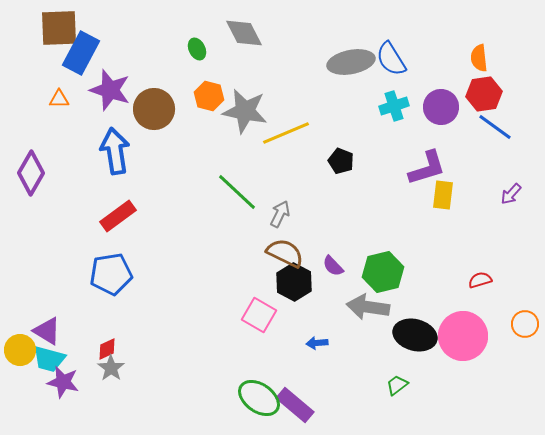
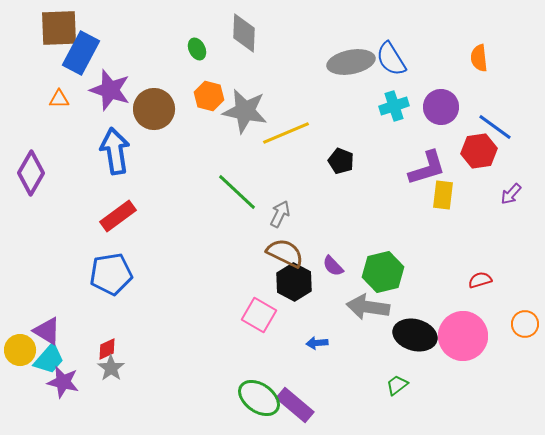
gray diamond at (244, 33): rotated 30 degrees clockwise
red hexagon at (484, 94): moved 5 px left, 57 px down
cyan trapezoid at (49, 359): rotated 64 degrees counterclockwise
